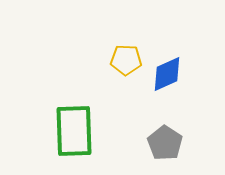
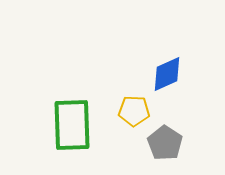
yellow pentagon: moved 8 px right, 51 px down
green rectangle: moved 2 px left, 6 px up
